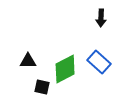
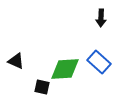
black triangle: moved 12 px left; rotated 24 degrees clockwise
green diamond: rotated 24 degrees clockwise
